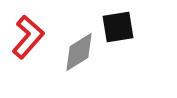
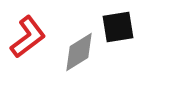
red L-shape: rotated 12 degrees clockwise
